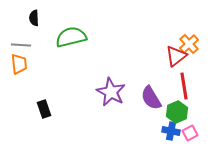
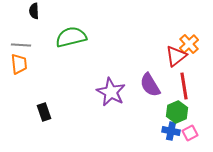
black semicircle: moved 7 px up
purple semicircle: moved 1 px left, 13 px up
black rectangle: moved 3 px down
